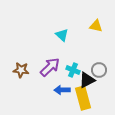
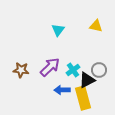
cyan triangle: moved 4 px left, 5 px up; rotated 24 degrees clockwise
cyan cross: rotated 32 degrees clockwise
